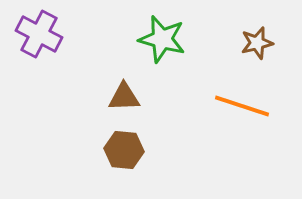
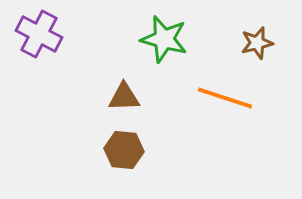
green star: moved 2 px right
orange line: moved 17 px left, 8 px up
